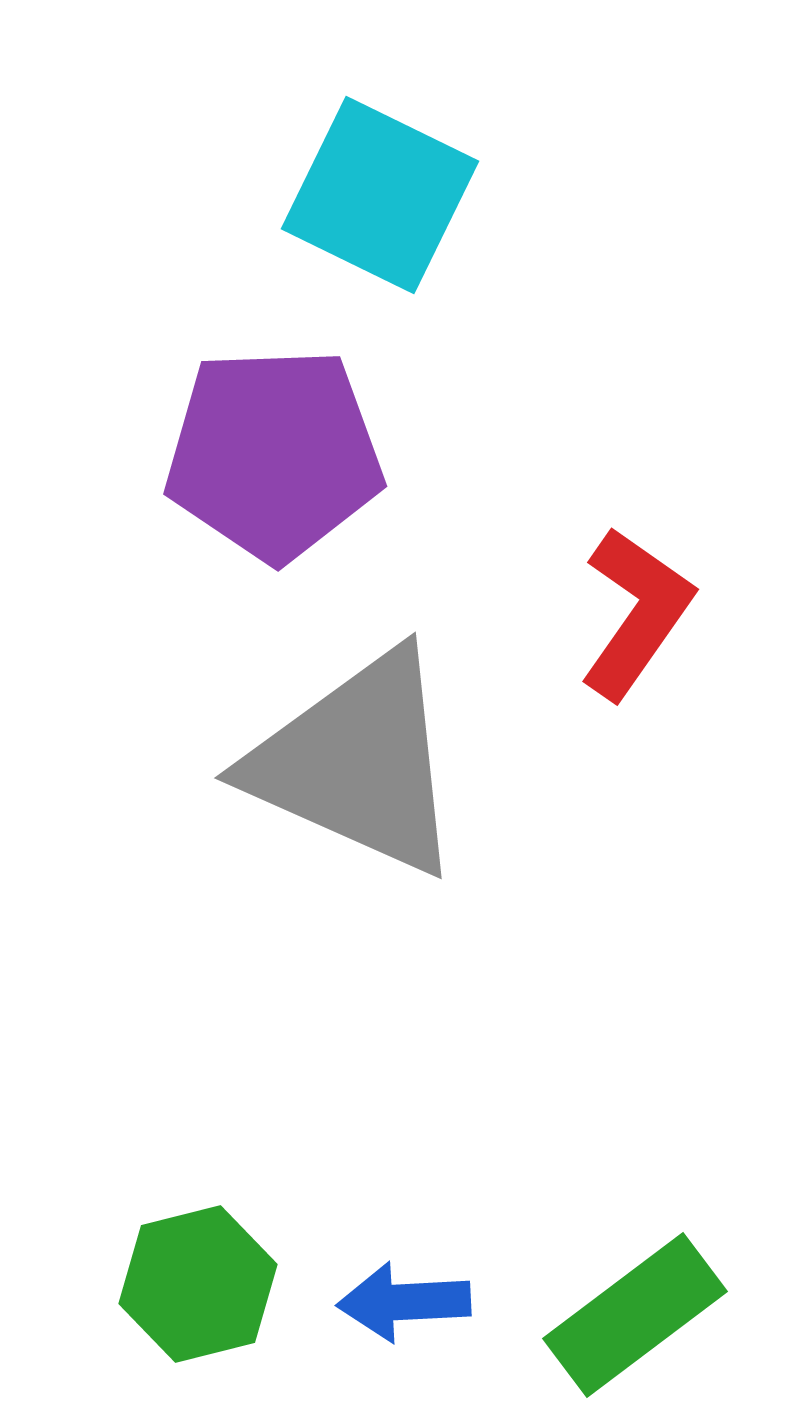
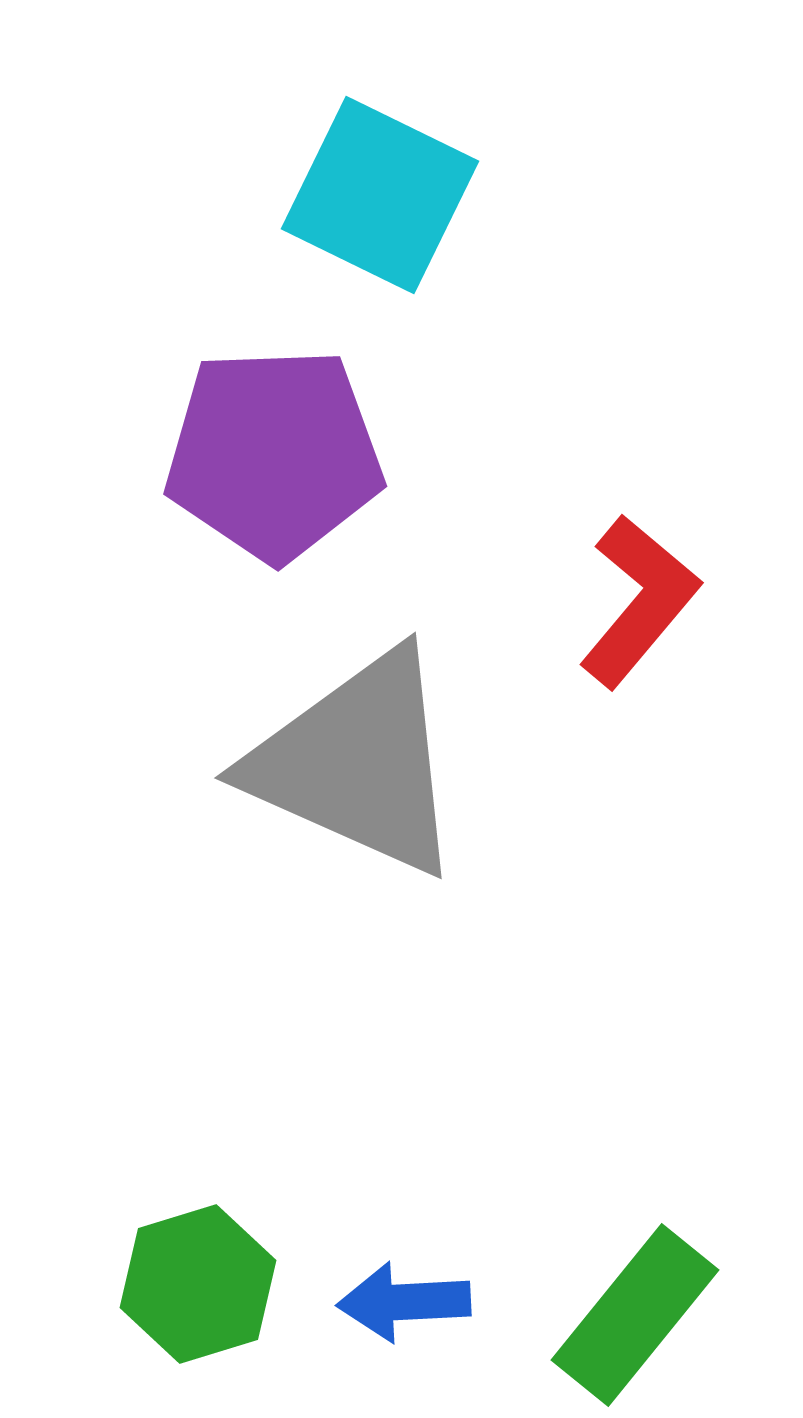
red L-shape: moved 3 px right, 12 px up; rotated 5 degrees clockwise
green hexagon: rotated 3 degrees counterclockwise
green rectangle: rotated 14 degrees counterclockwise
